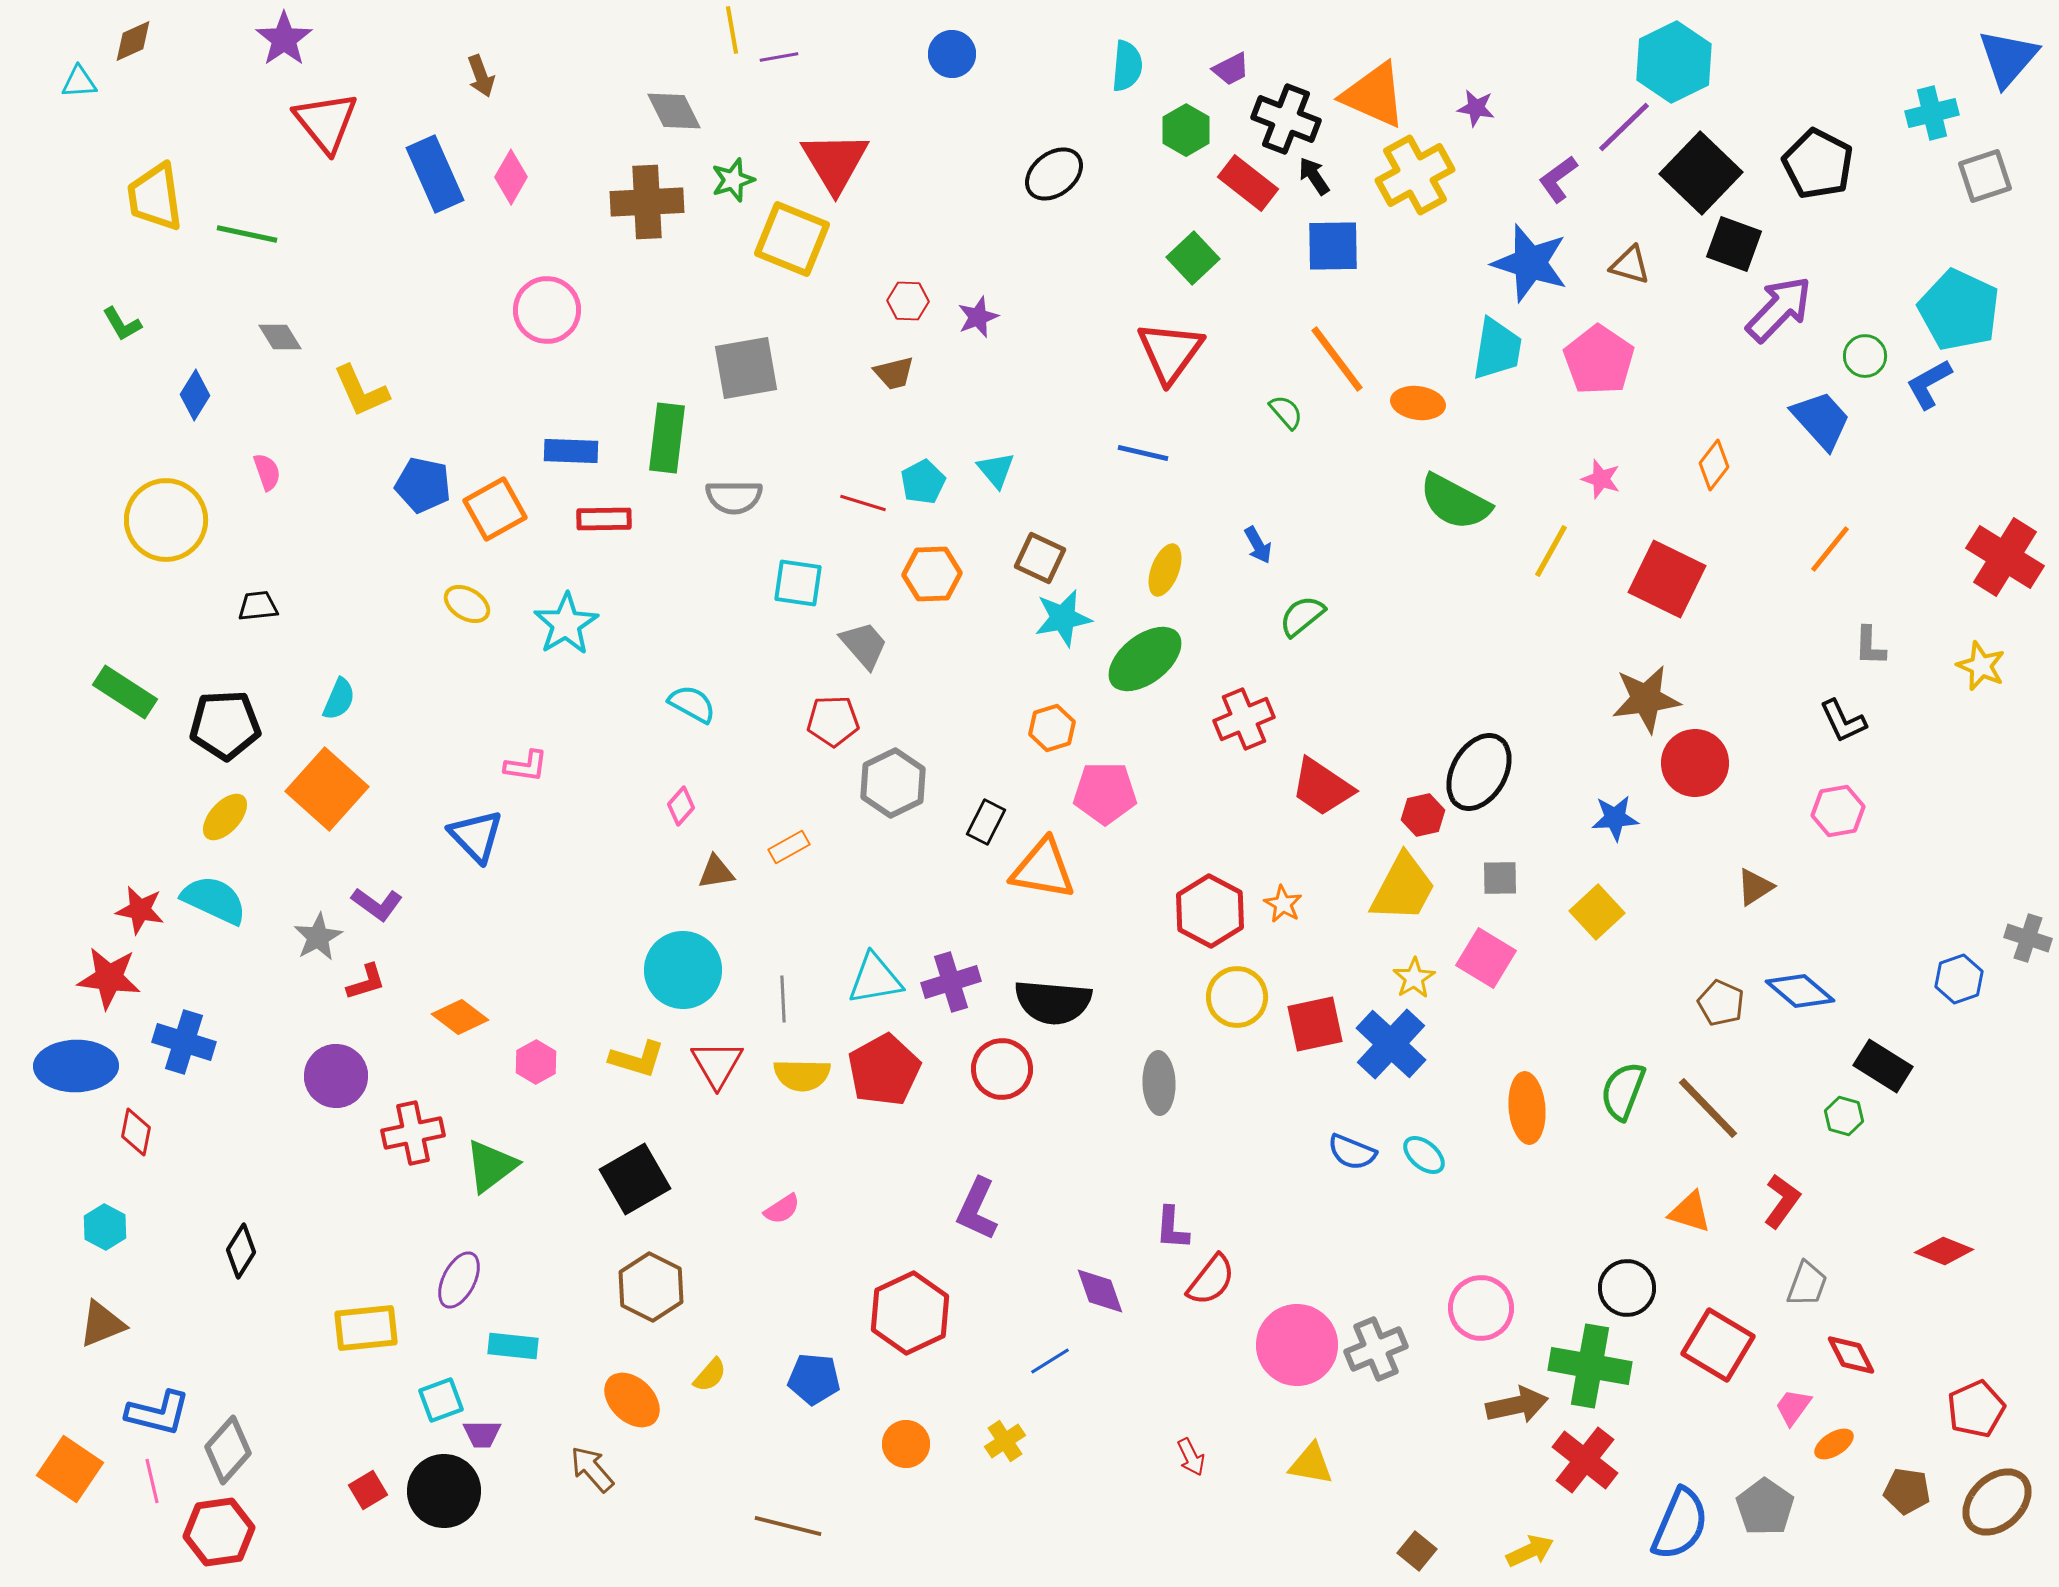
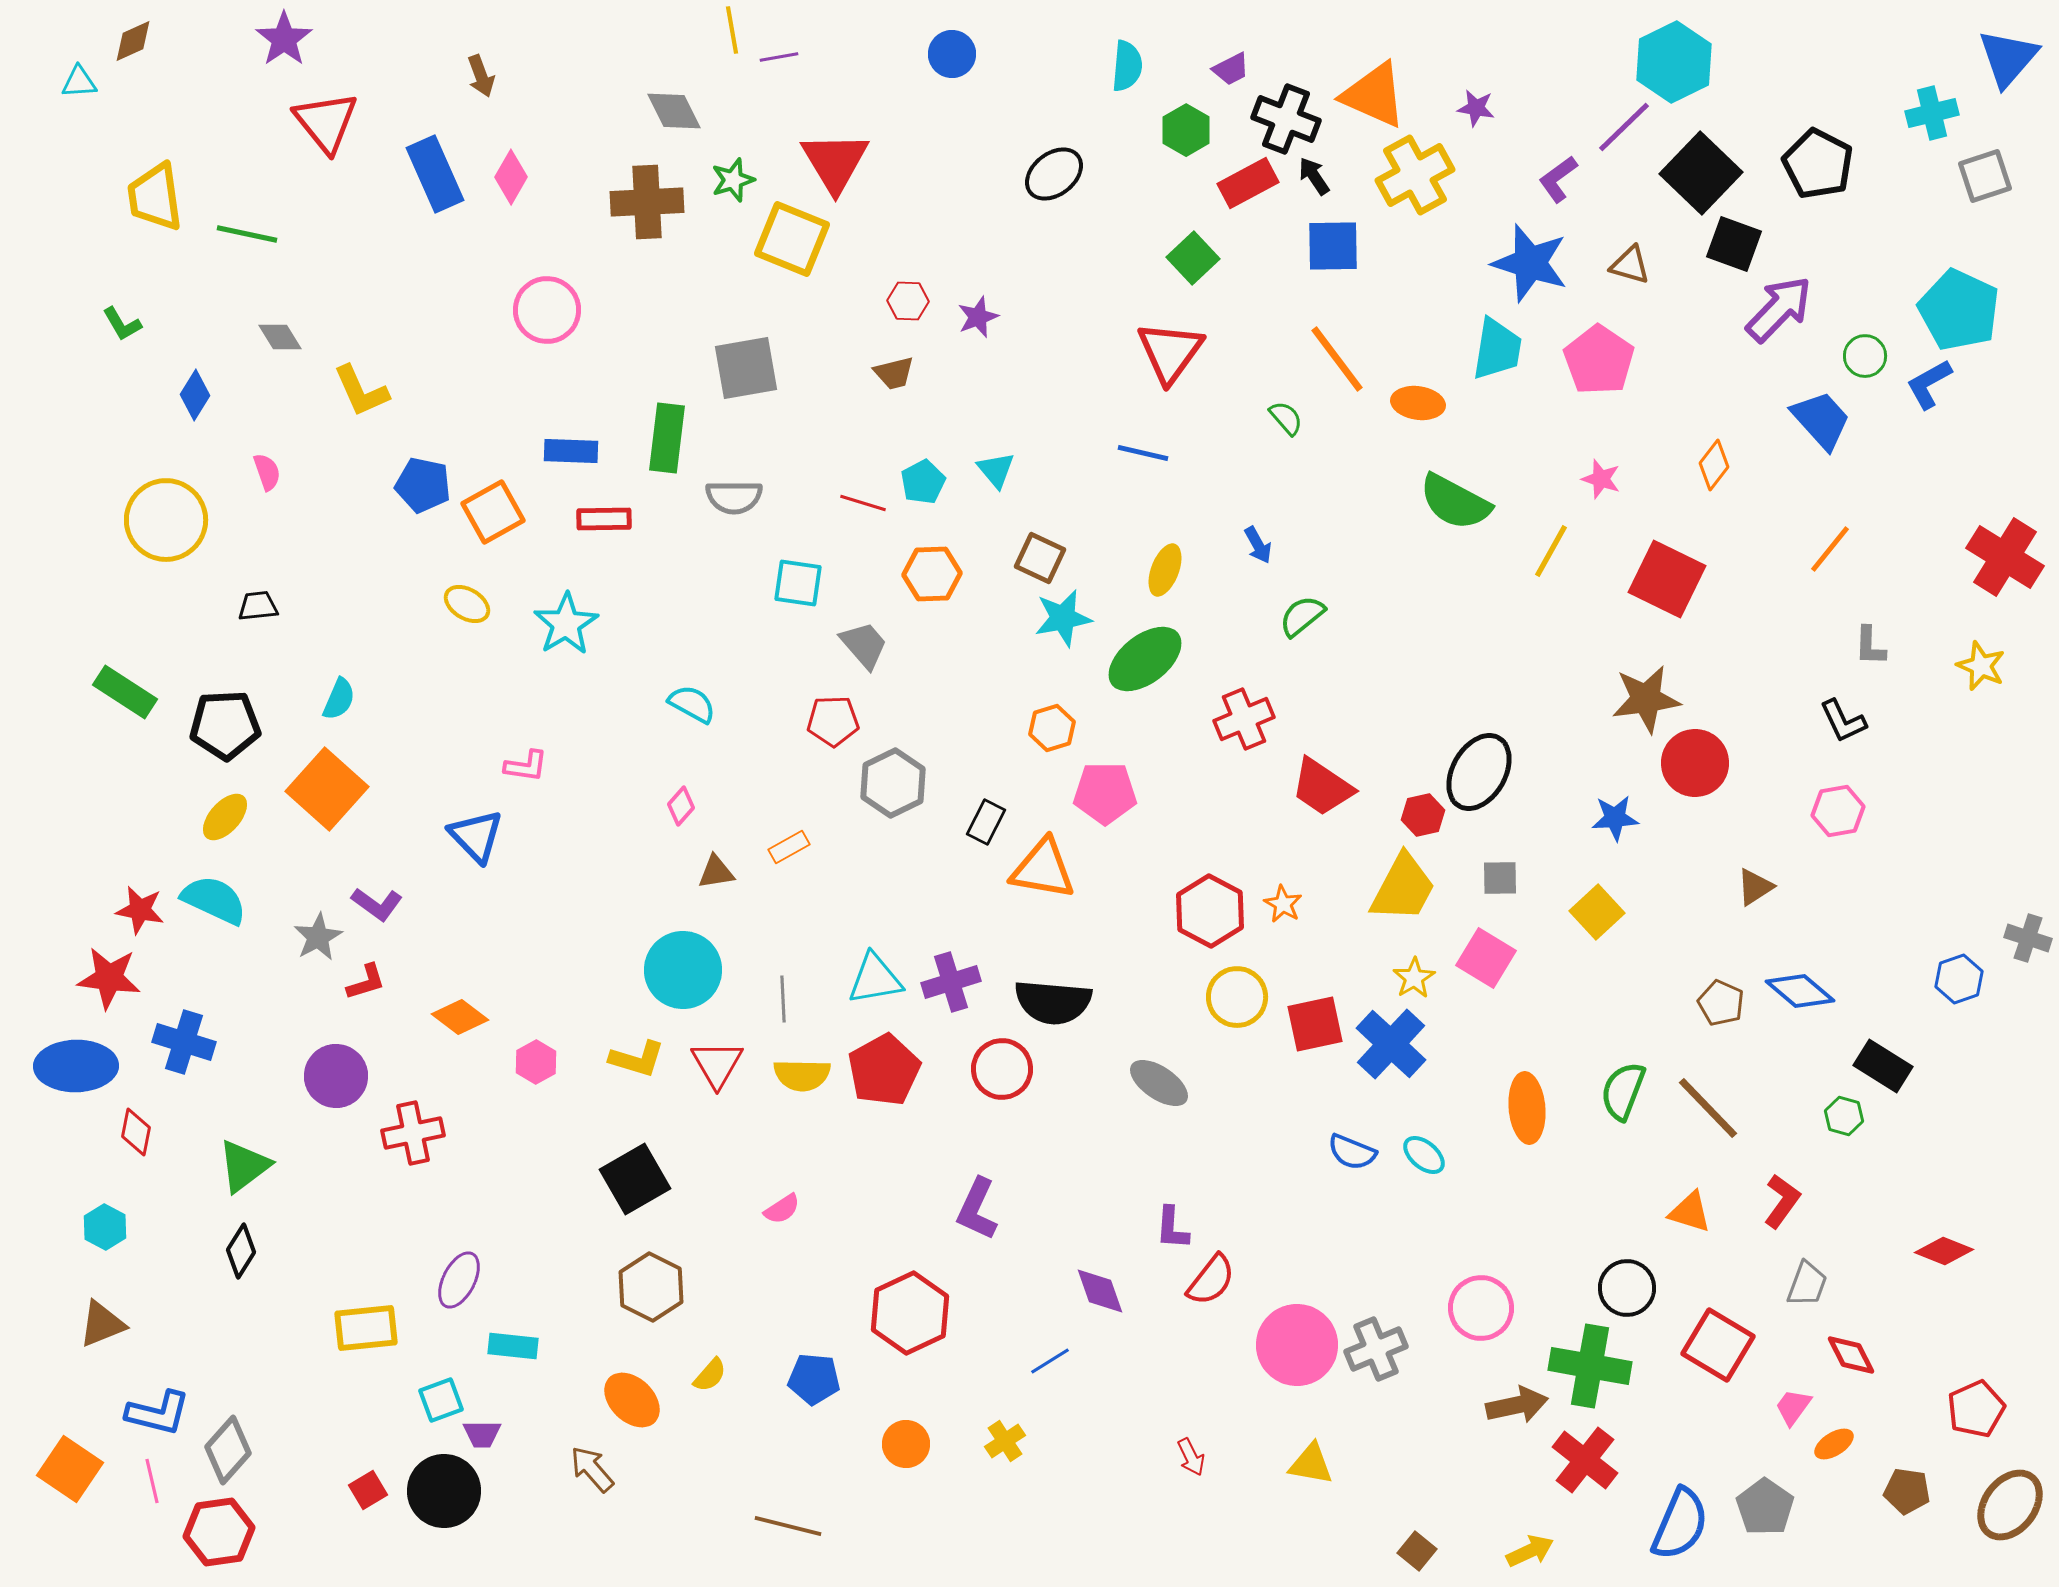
red rectangle at (1248, 183): rotated 66 degrees counterclockwise
green semicircle at (1286, 412): moved 6 px down
orange square at (495, 509): moved 2 px left, 3 px down
gray ellipse at (1159, 1083): rotated 54 degrees counterclockwise
green triangle at (491, 1166): moved 247 px left
brown ellipse at (1997, 1502): moved 13 px right, 3 px down; rotated 10 degrees counterclockwise
